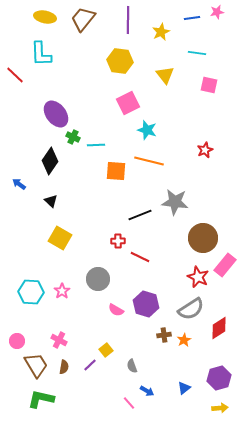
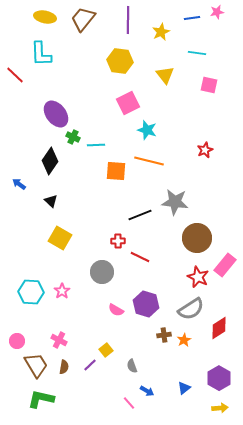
brown circle at (203, 238): moved 6 px left
gray circle at (98, 279): moved 4 px right, 7 px up
purple hexagon at (219, 378): rotated 15 degrees counterclockwise
